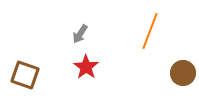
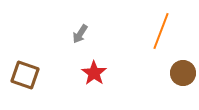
orange line: moved 11 px right
red star: moved 8 px right, 6 px down
